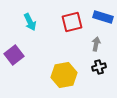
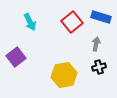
blue rectangle: moved 2 px left
red square: rotated 25 degrees counterclockwise
purple square: moved 2 px right, 2 px down
